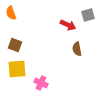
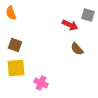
gray square: rotated 32 degrees clockwise
red arrow: moved 2 px right
brown semicircle: rotated 32 degrees counterclockwise
yellow square: moved 1 px left, 1 px up
